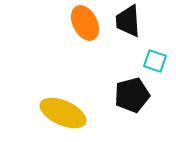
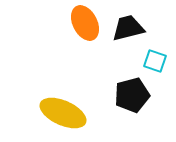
black trapezoid: moved 7 px down; rotated 80 degrees clockwise
